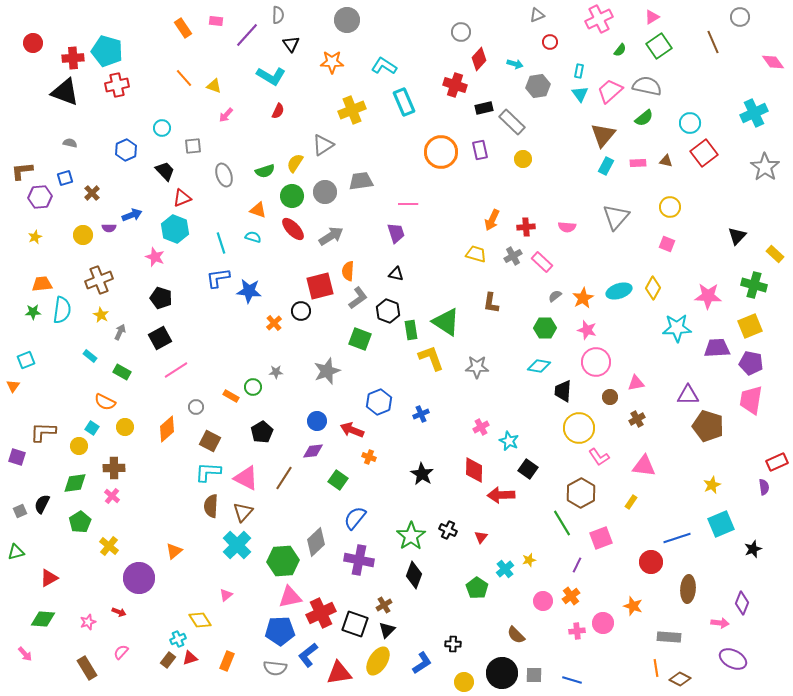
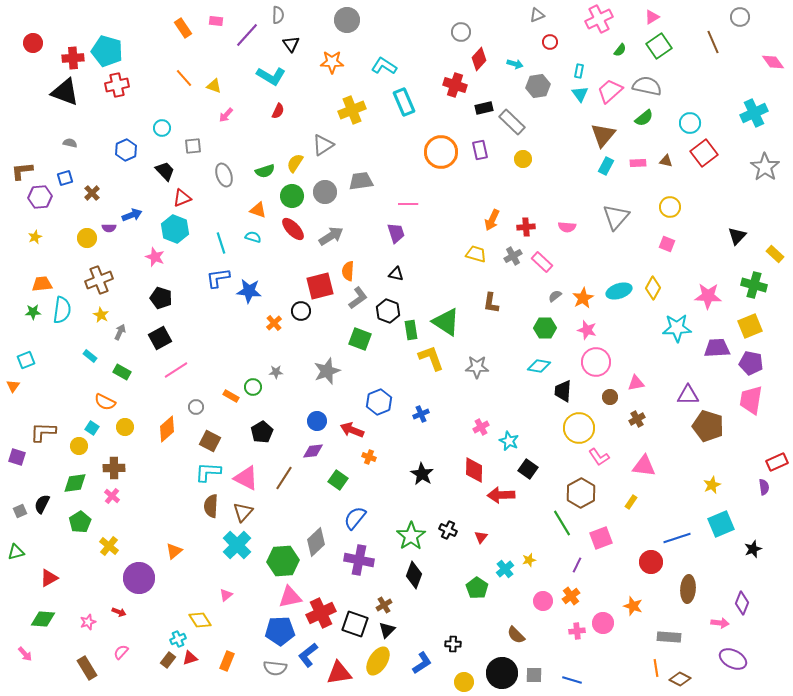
yellow circle at (83, 235): moved 4 px right, 3 px down
